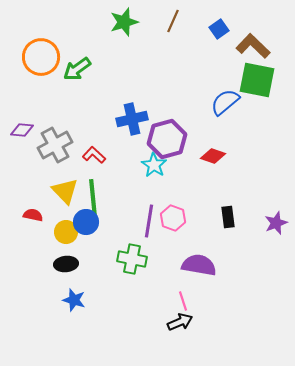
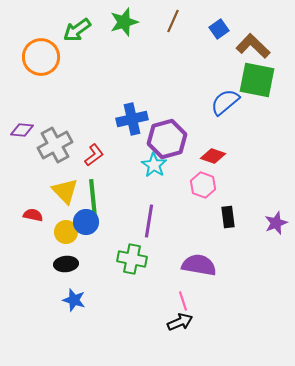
green arrow: moved 39 px up
red L-shape: rotated 100 degrees clockwise
pink hexagon: moved 30 px right, 33 px up
